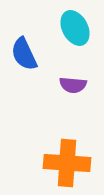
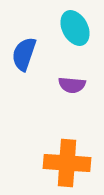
blue semicircle: rotated 44 degrees clockwise
purple semicircle: moved 1 px left
